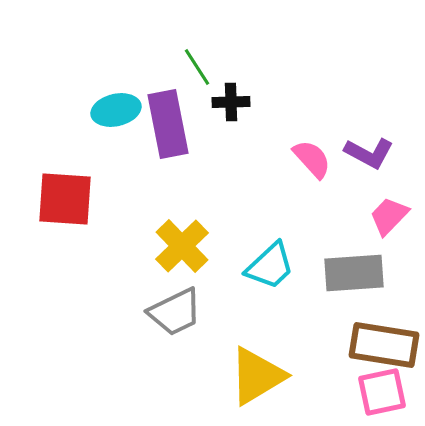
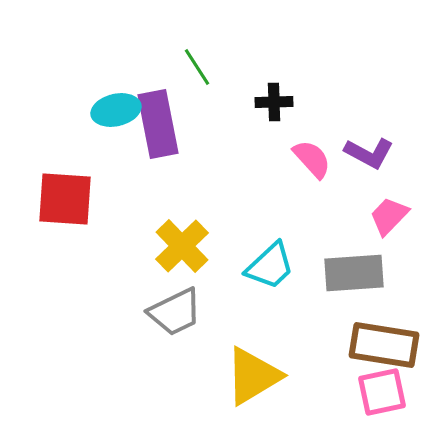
black cross: moved 43 px right
purple rectangle: moved 10 px left
yellow triangle: moved 4 px left
